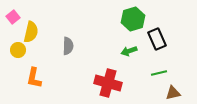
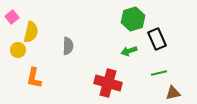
pink square: moved 1 px left
